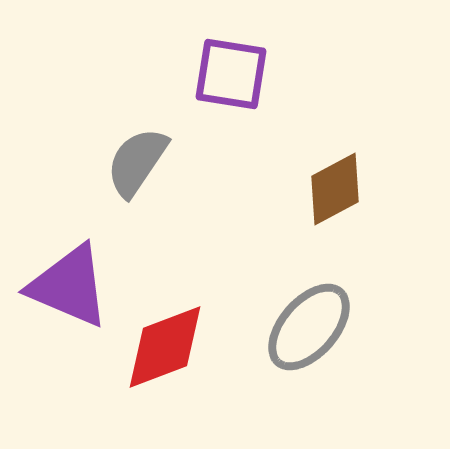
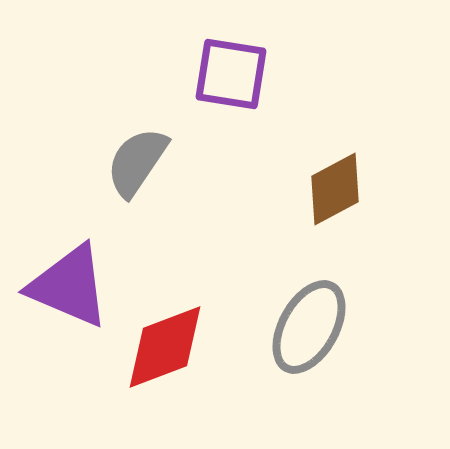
gray ellipse: rotated 12 degrees counterclockwise
